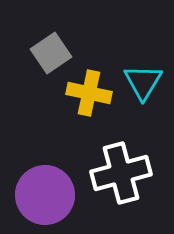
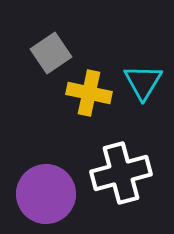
purple circle: moved 1 px right, 1 px up
